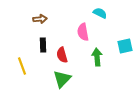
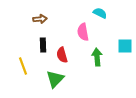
cyan square: rotated 14 degrees clockwise
yellow line: moved 1 px right
green triangle: moved 7 px left
